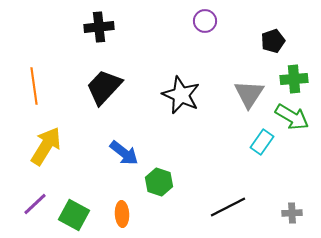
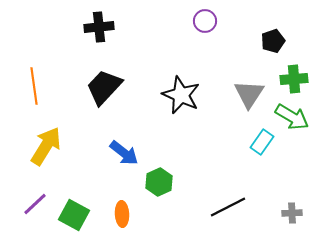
green hexagon: rotated 16 degrees clockwise
